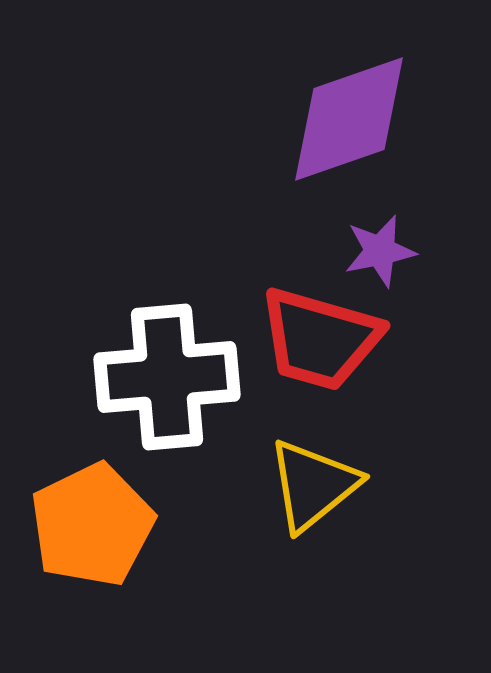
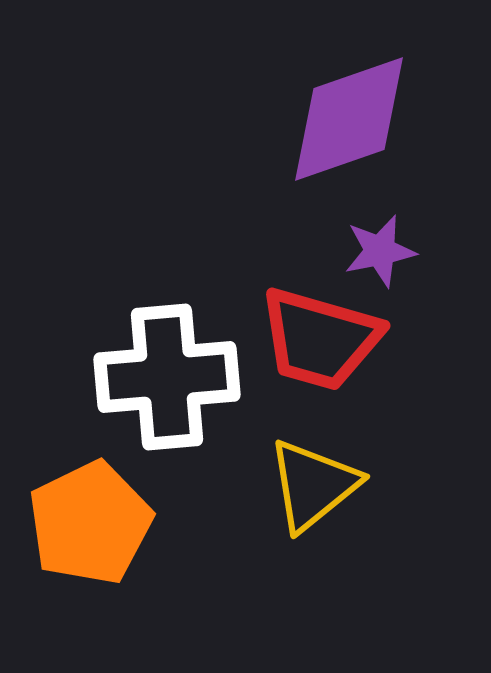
orange pentagon: moved 2 px left, 2 px up
